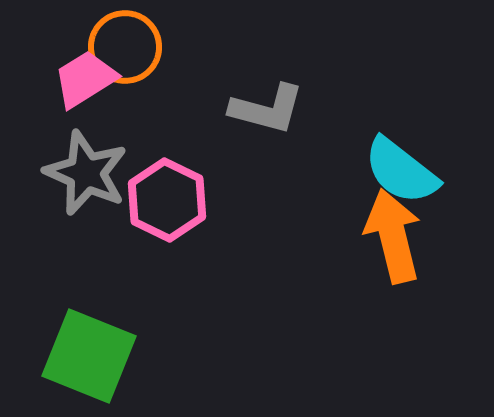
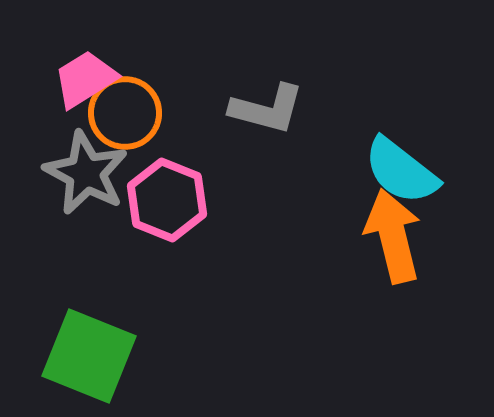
orange circle: moved 66 px down
gray star: rotated 4 degrees clockwise
pink hexagon: rotated 4 degrees counterclockwise
